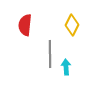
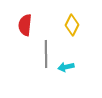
gray line: moved 4 px left
cyan arrow: rotated 98 degrees counterclockwise
